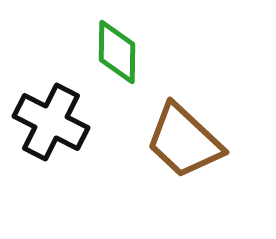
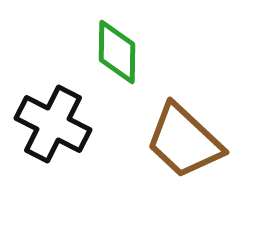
black cross: moved 2 px right, 2 px down
